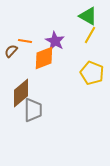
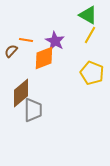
green triangle: moved 1 px up
orange line: moved 1 px right, 1 px up
